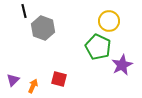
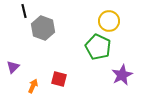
purple star: moved 10 px down
purple triangle: moved 13 px up
